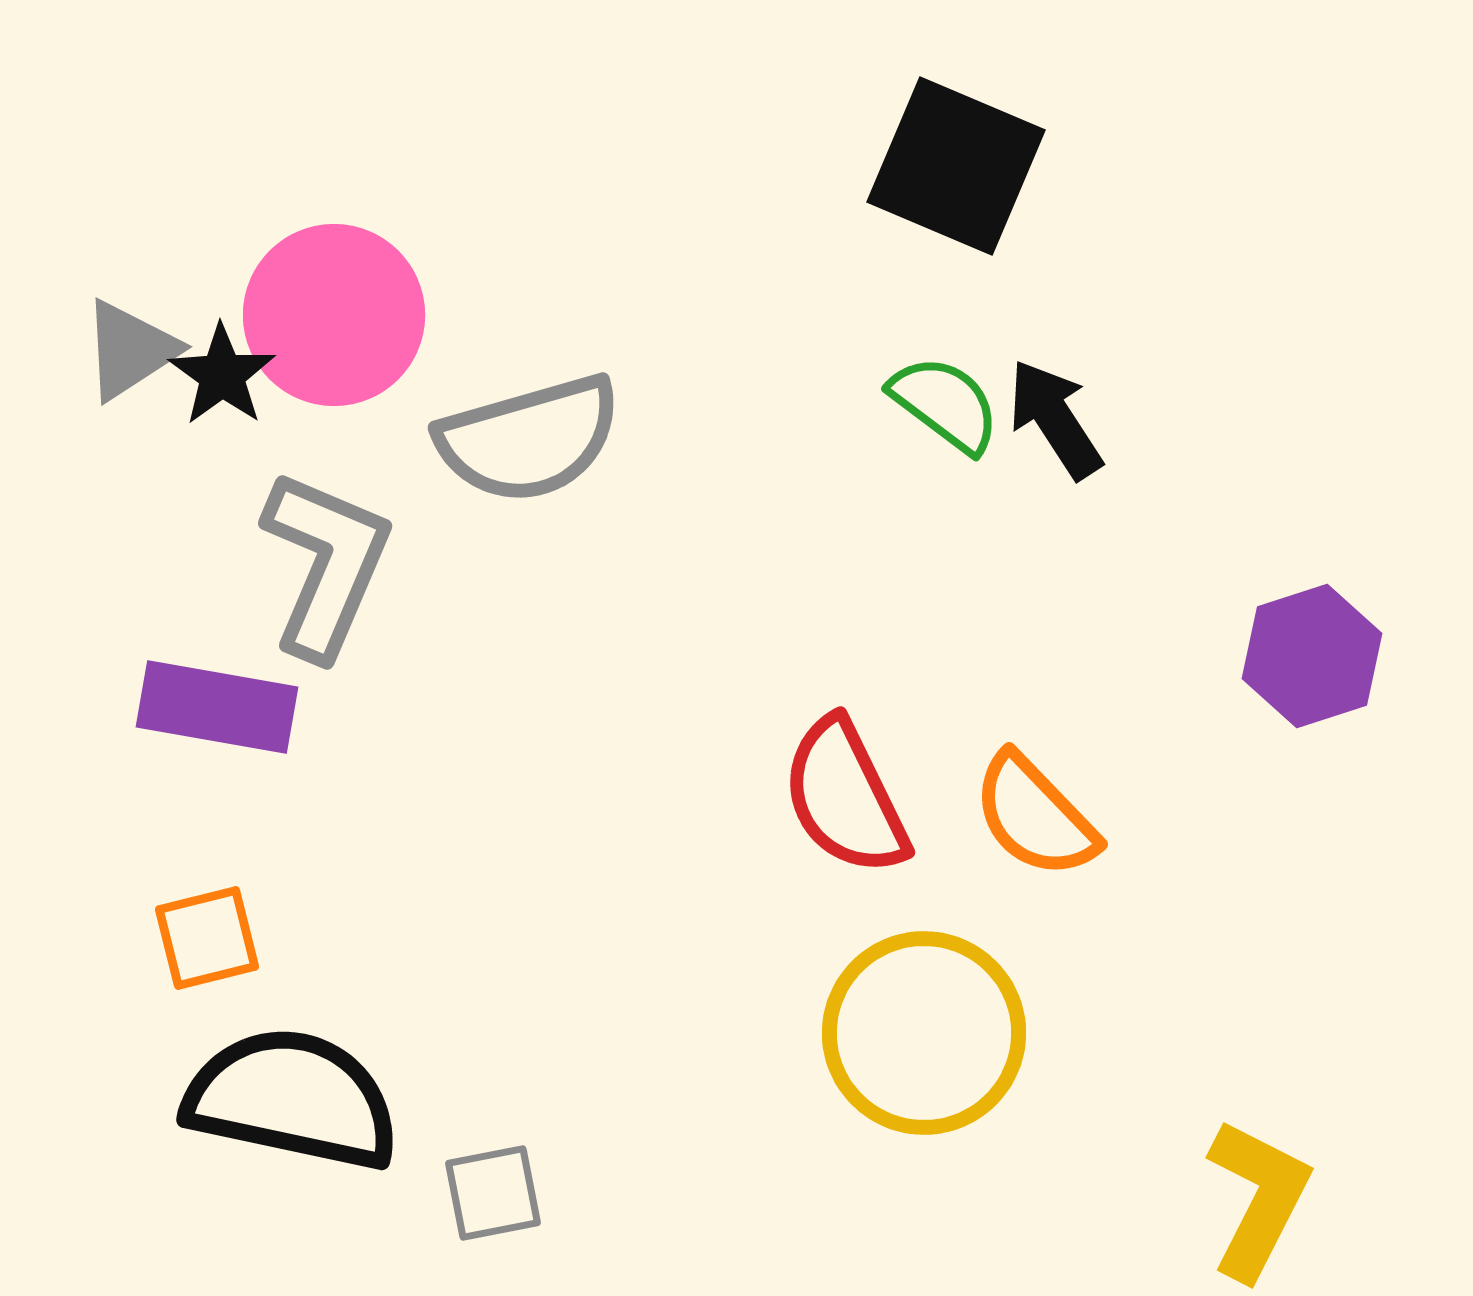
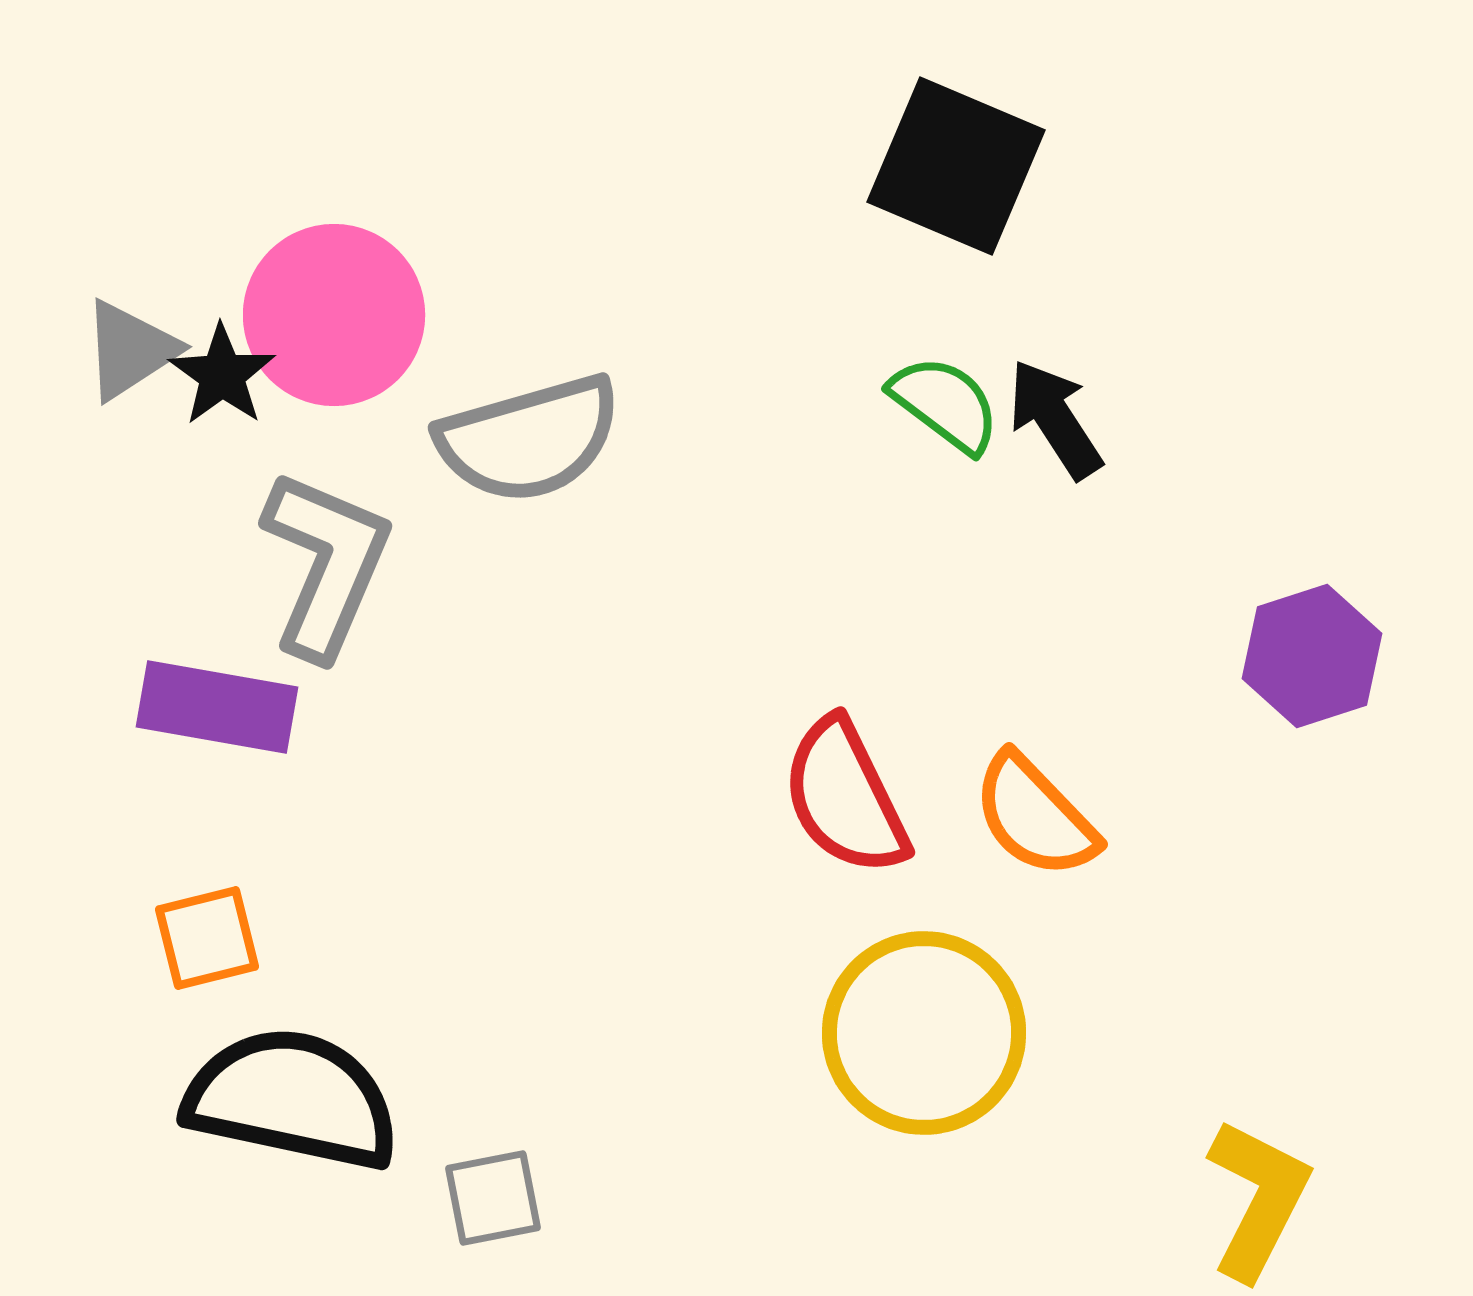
gray square: moved 5 px down
